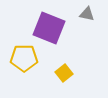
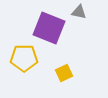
gray triangle: moved 8 px left, 2 px up
yellow square: rotated 12 degrees clockwise
